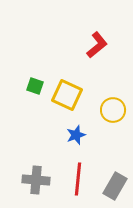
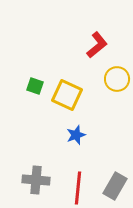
yellow circle: moved 4 px right, 31 px up
red line: moved 9 px down
